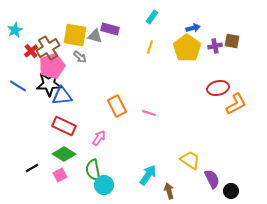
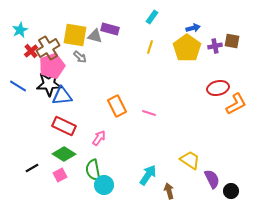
cyan star: moved 5 px right
